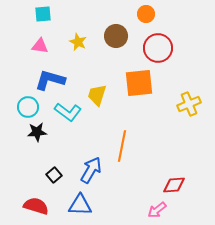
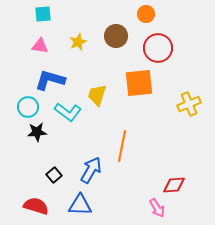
yellow star: rotated 24 degrees clockwise
pink arrow: moved 2 px up; rotated 84 degrees counterclockwise
